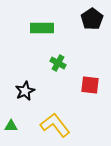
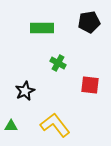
black pentagon: moved 3 px left, 3 px down; rotated 25 degrees clockwise
